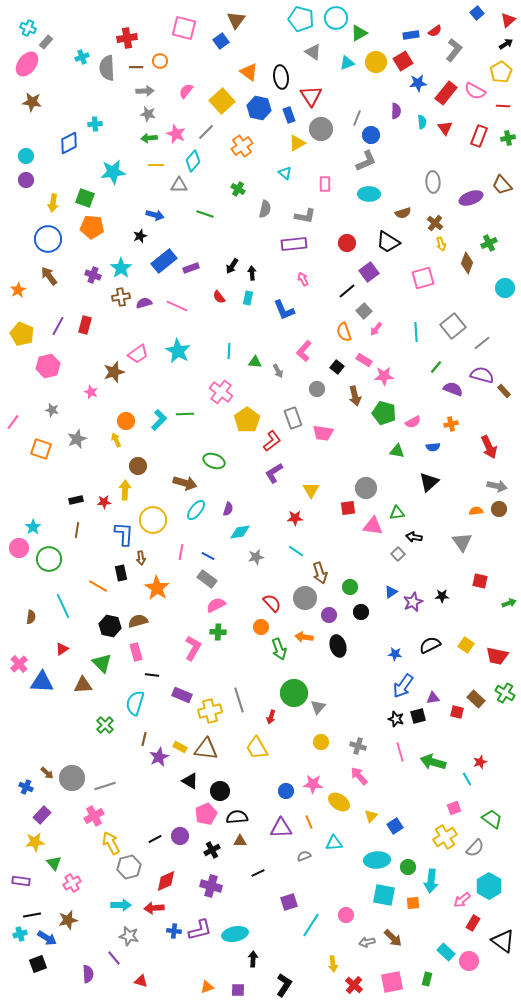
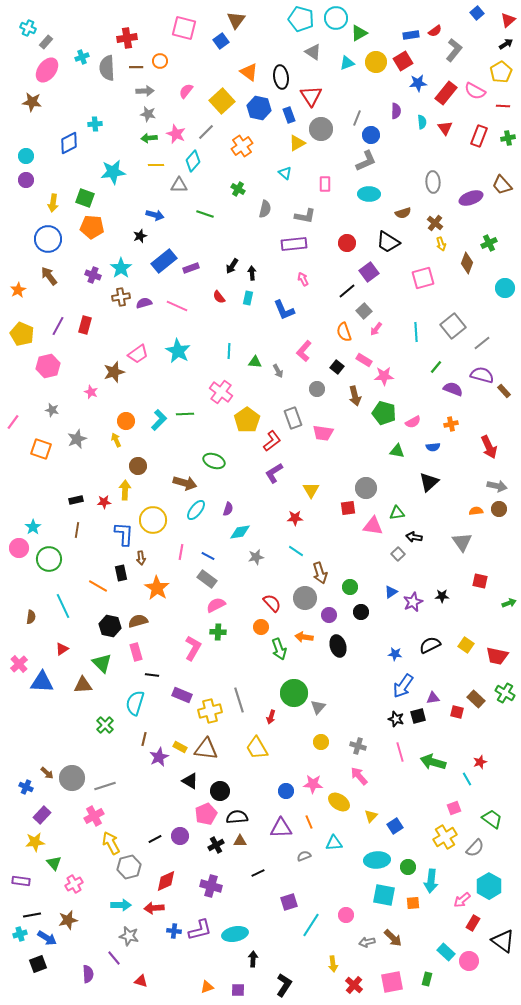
pink ellipse at (27, 64): moved 20 px right, 6 px down
black cross at (212, 850): moved 4 px right, 5 px up
pink cross at (72, 883): moved 2 px right, 1 px down
